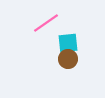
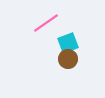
cyan square: rotated 15 degrees counterclockwise
